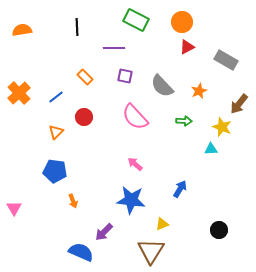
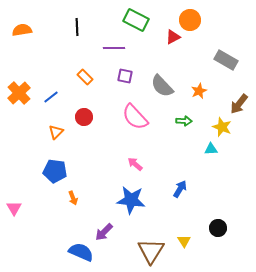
orange circle: moved 8 px right, 2 px up
red triangle: moved 14 px left, 10 px up
blue line: moved 5 px left
orange arrow: moved 3 px up
yellow triangle: moved 22 px right, 17 px down; rotated 40 degrees counterclockwise
black circle: moved 1 px left, 2 px up
